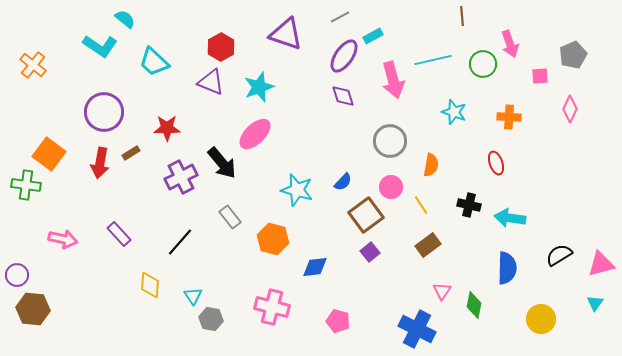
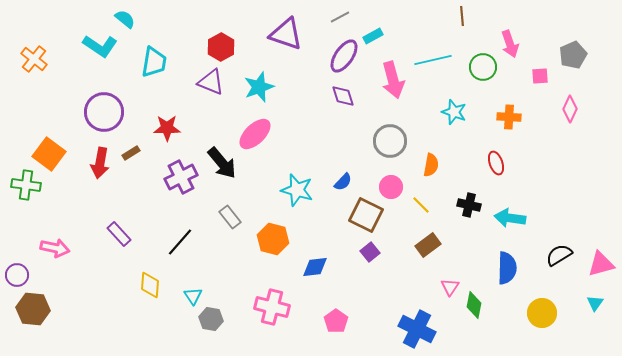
cyan trapezoid at (154, 62): rotated 124 degrees counterclockwise
green circle at (483, 64): moved 3 px down
orange cross at (33, 65): moved 1 px right, 6 px up
yellow line at (421, 205): rotated 12 degrees counterclockwise
brown square at (366, 215): rotated 28 degrees counterclockwise
pink arrow at (63, 239): moved 8 px left, 9 px down
pink triangle at (442, 291): moved 8 px right, 4 px up
yellow circle at (541, 319): moved 1 px right, 6 px up
pink pentagon at (338, 321): moved 2 px left; rotated 20 degrees clockwise
